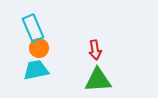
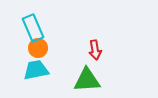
orange circle: moved 1 px left
green triangle: moved 11 px left
